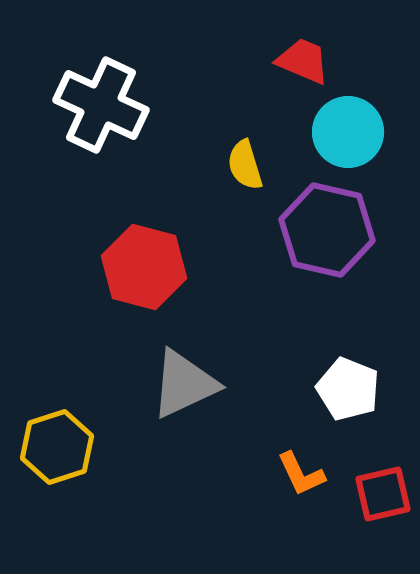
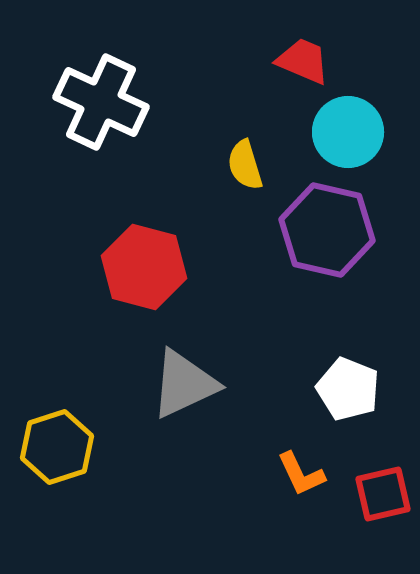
white cross: moved 3 px up
